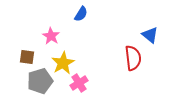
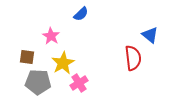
blue semicircle: rotated 14 degrees clockwise
gray pentagon: moved 2 px left, 1 px down; rotated 20 degrees clockwise
